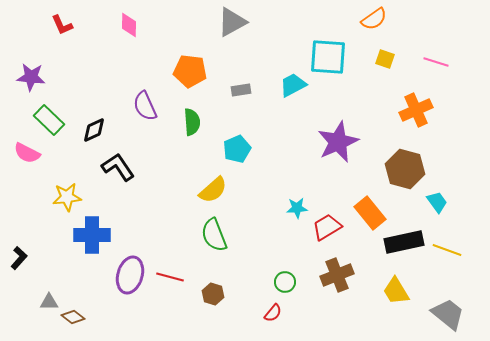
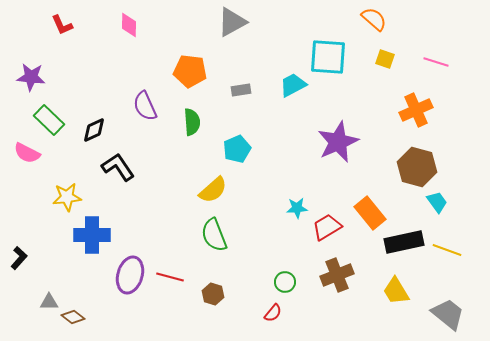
orange semicircle at (374, 19): rotated 104 degrees counterclockwise
brown hexagon at (405, 169): moved 12 px right, 2 px up
